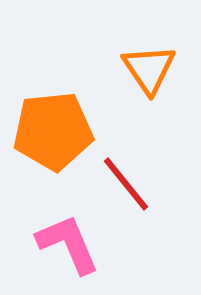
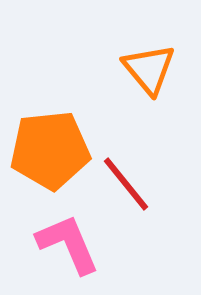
orange triangle: rotated 6 degrees counterclockwise
orange pentagon: moved 3 px left, 19 px down
